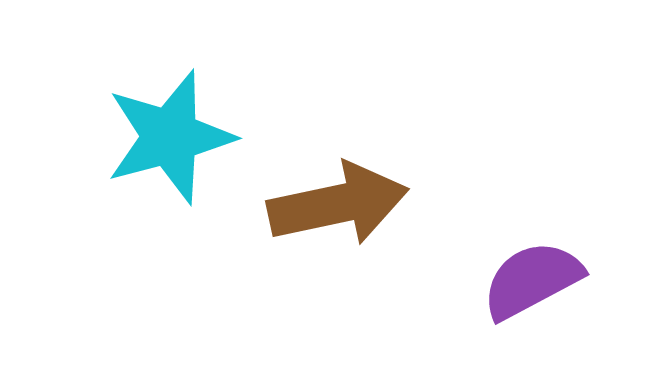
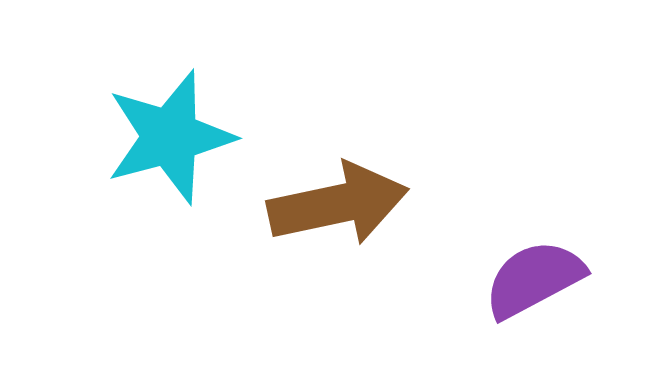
purple semicircle: moved 2 px right, 1 px up
